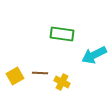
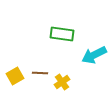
yellow cross: rotated 28 degrees clockwise
